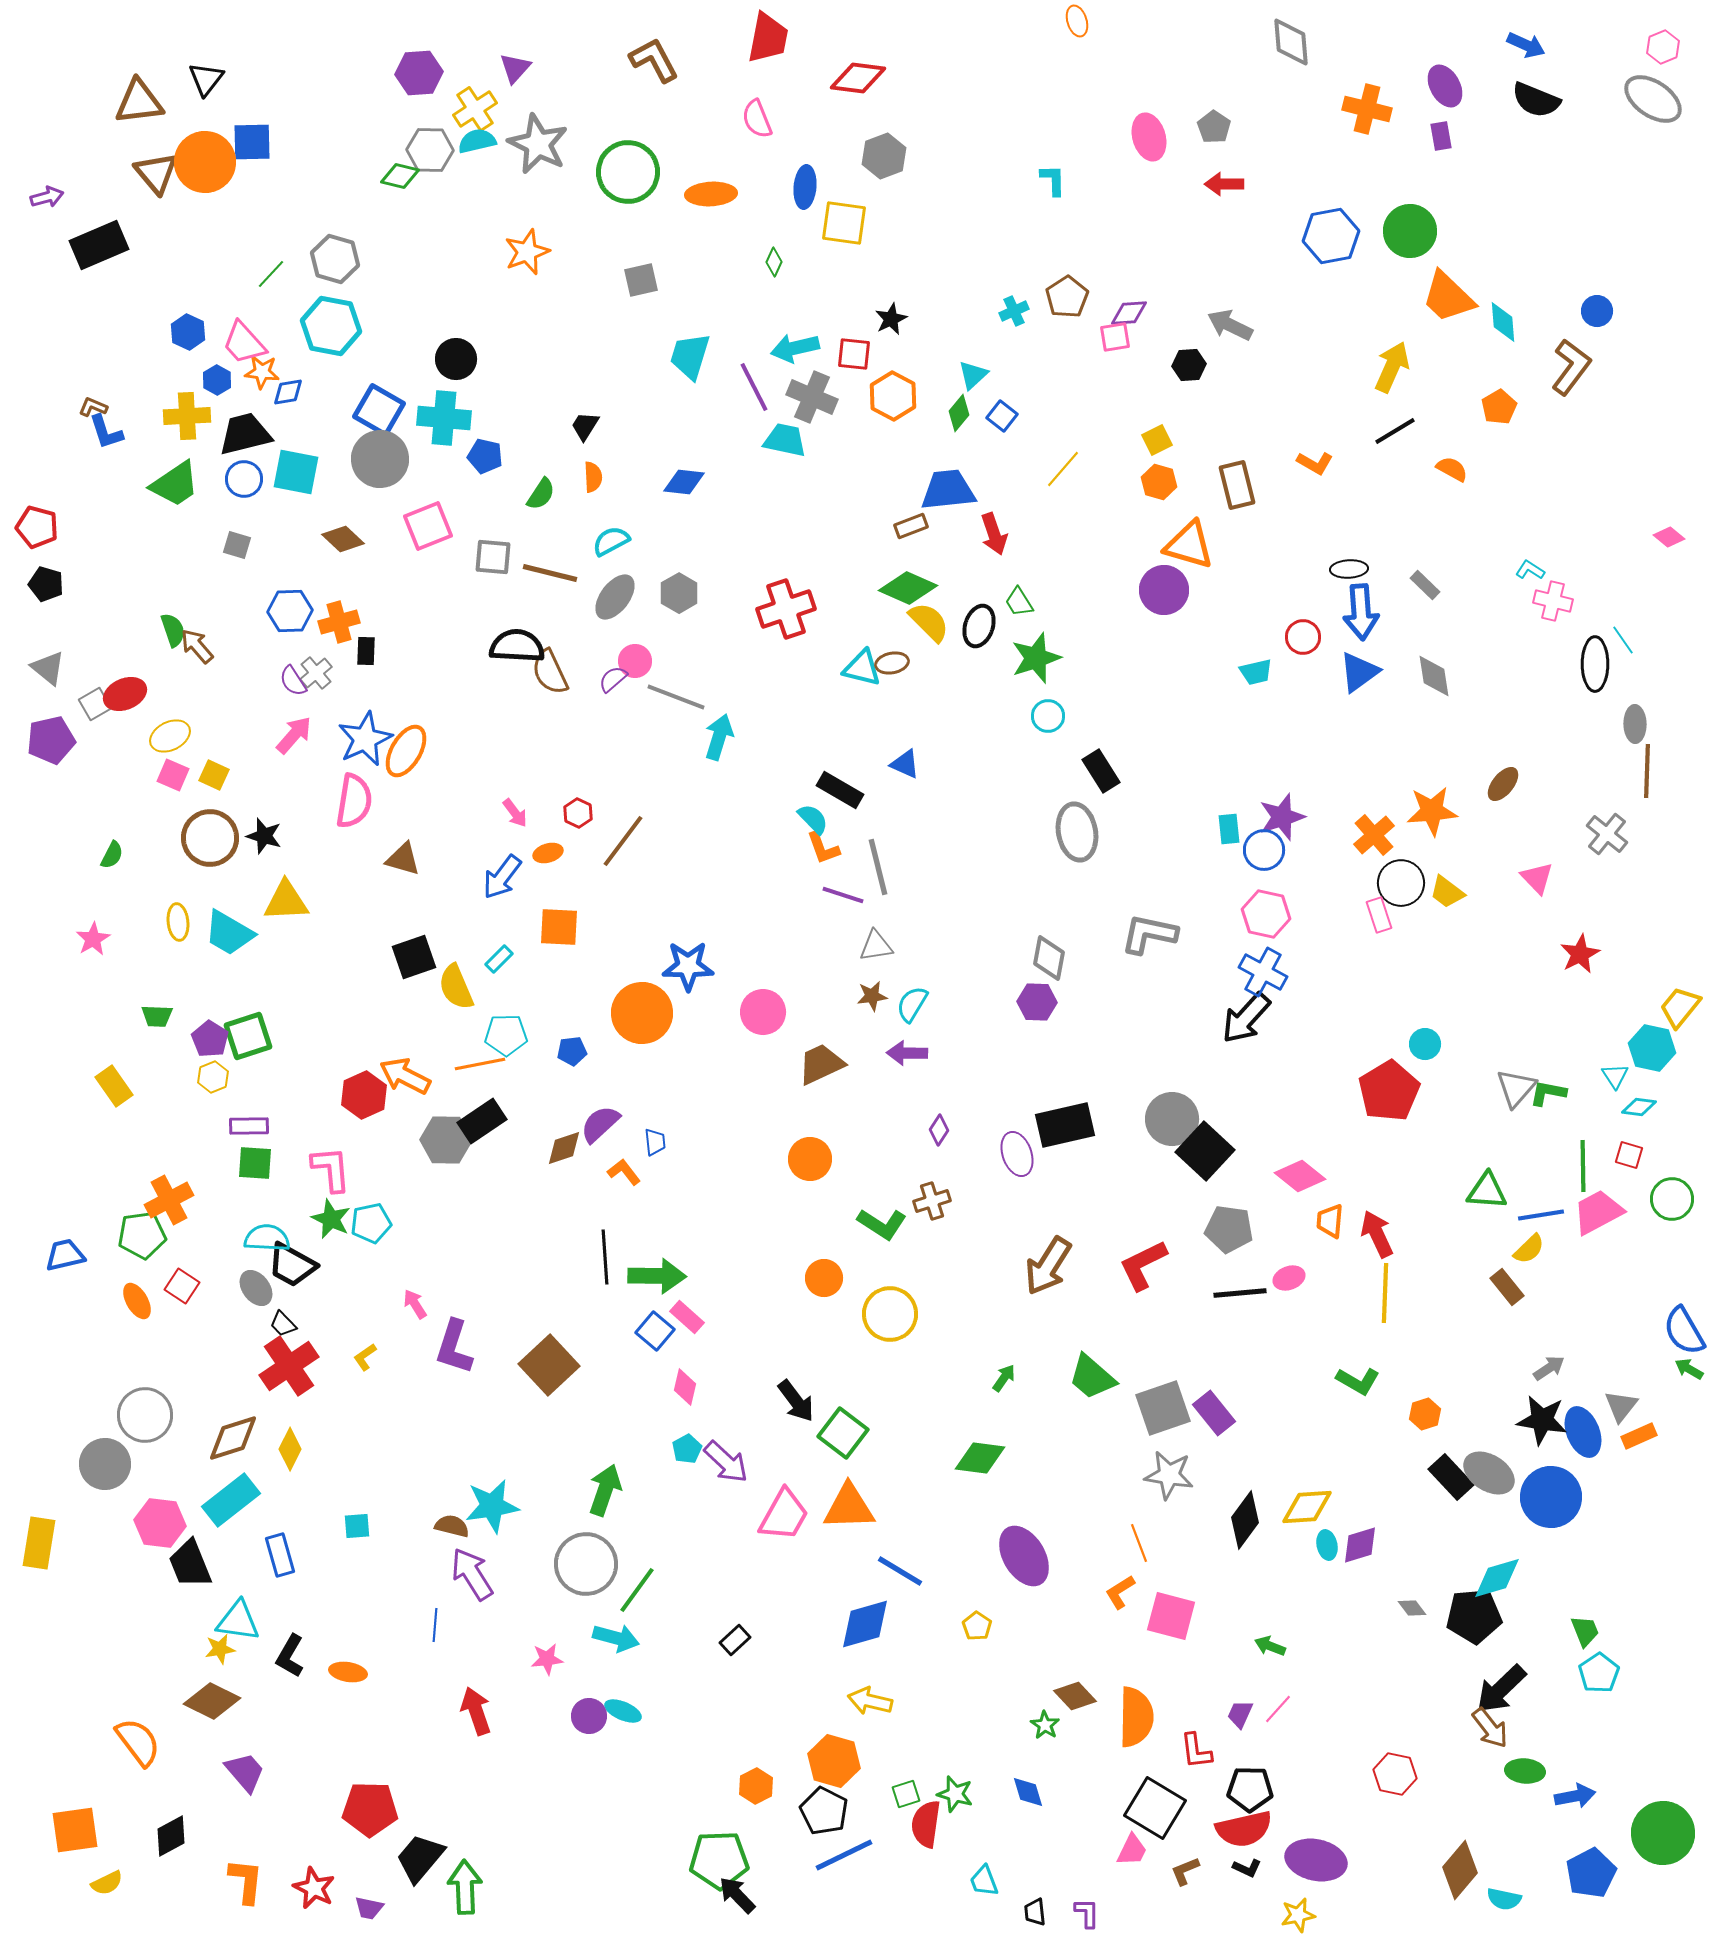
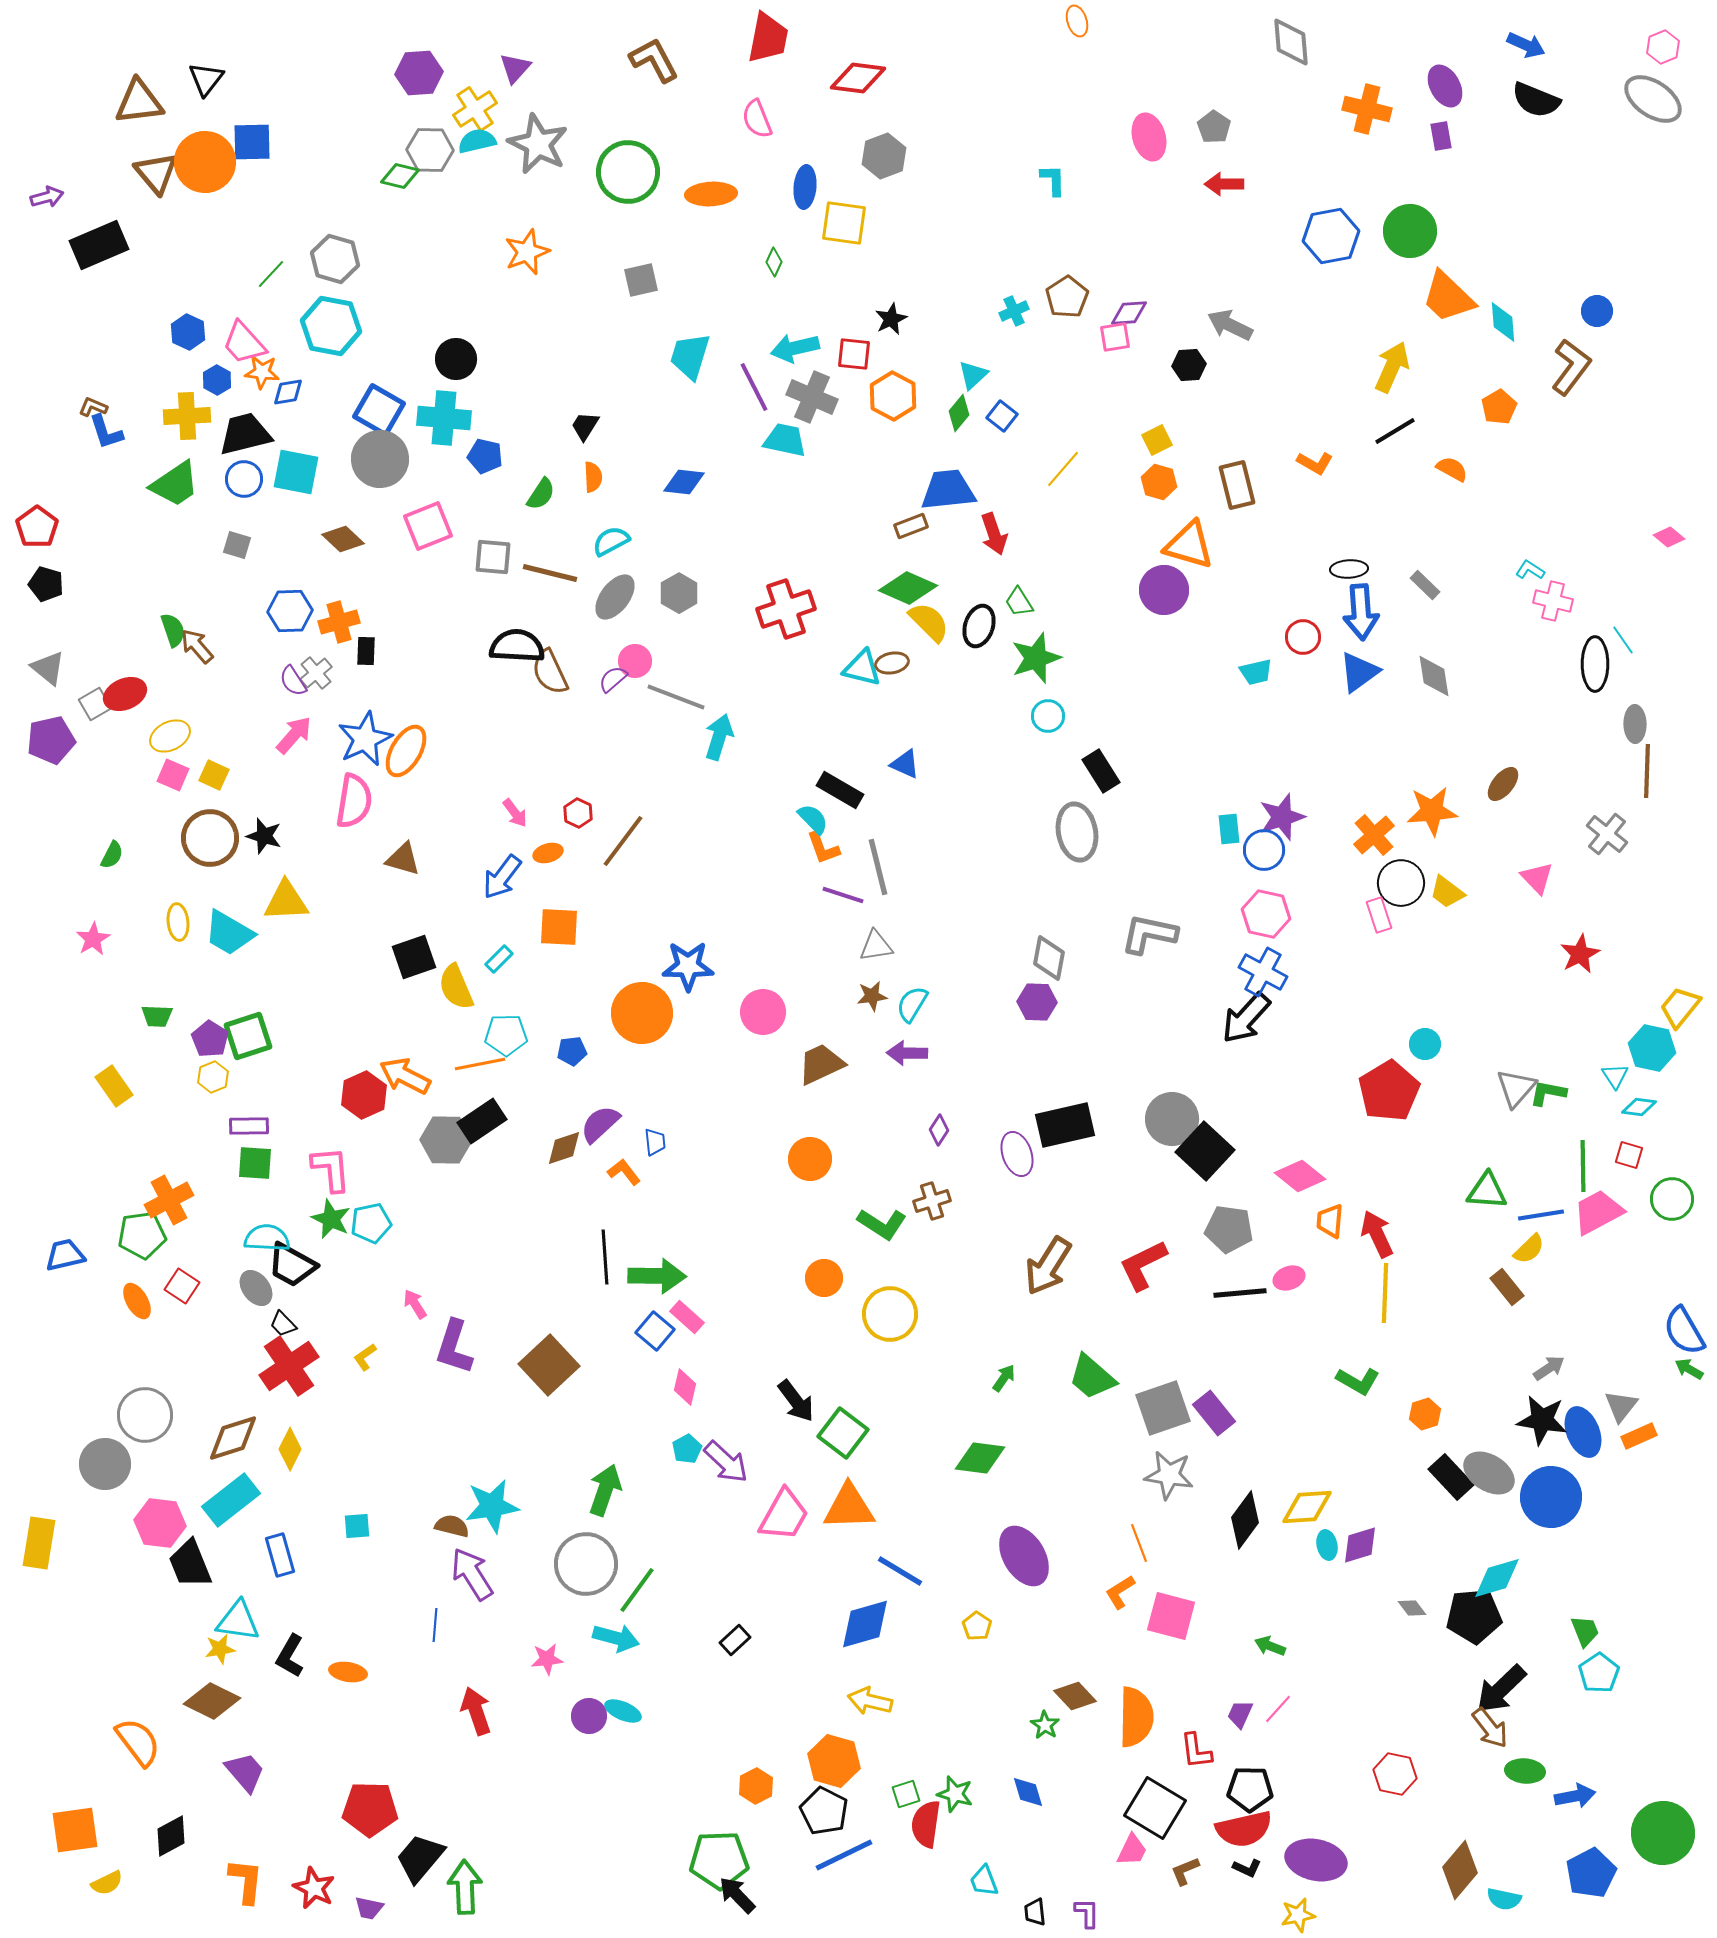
red pentagon at (37, 527): rotated 21 degrees clockwise
